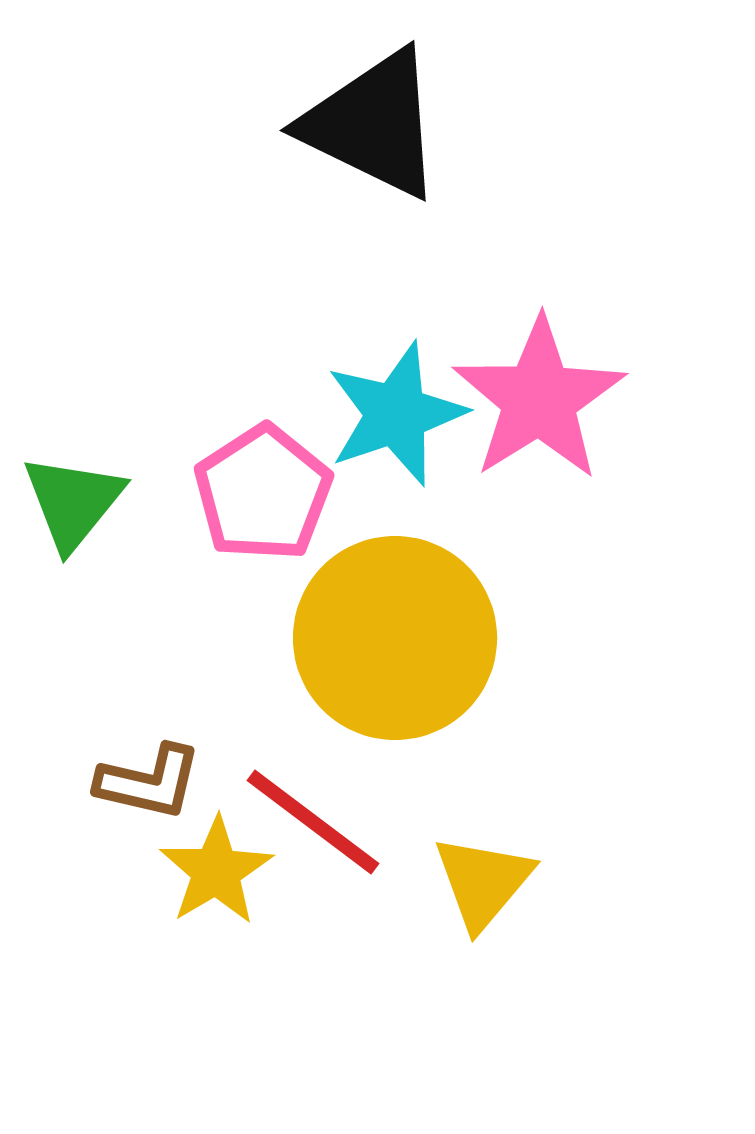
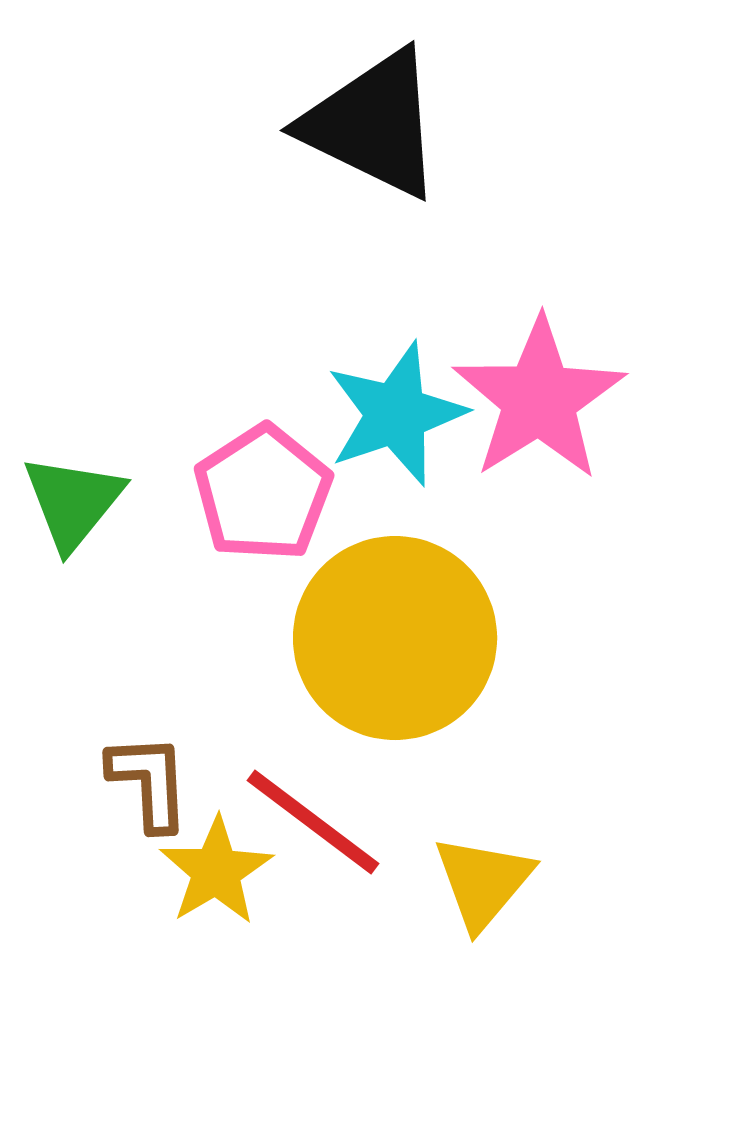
brown L-shape: rotated 106 degrees counterclockwise
